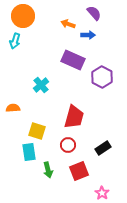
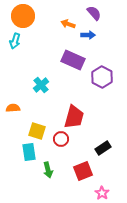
red circle: moved 7 px left, 6 px up
red square: moved 4 px right
